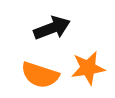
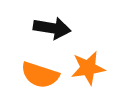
black arrow: rotated 30 degrees clockwise
